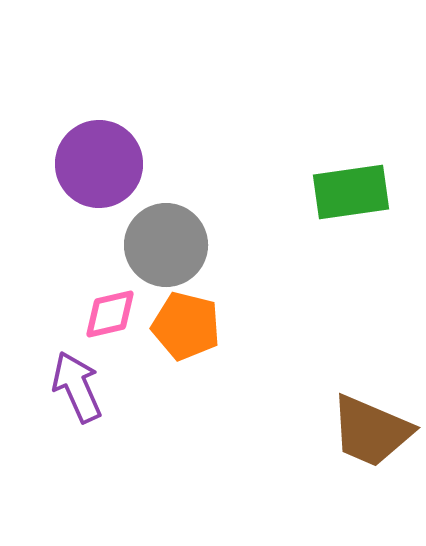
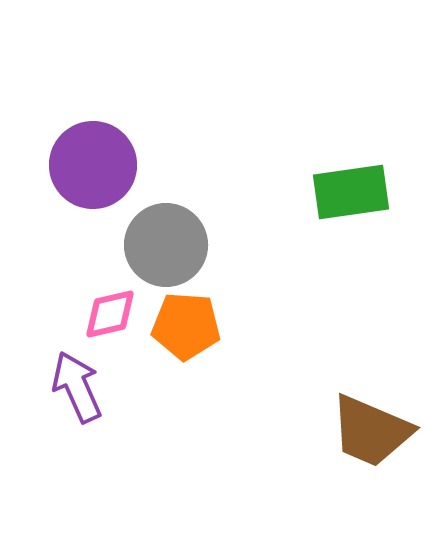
purple circle: moved 6 px left, 1 px down
orange pentagon: rotated 10 degrees counterclockwise
